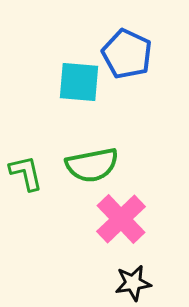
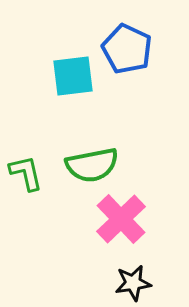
blue pentagon: moved 5 px up
cyan square: moved 6 px left, 6 px up; rotated 12 degrees counterclockwise
